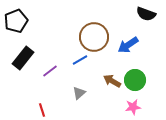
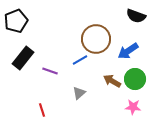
black semicircle: moved 10 px left, 2 px down
brown circle: moved 2 px right, 2 px down
blue arrow: moved 6 px down
purple line: rotated 56 degrees clockwise
green circle: moved 1 px up
pink star: rotated 14 degrees clockwise
